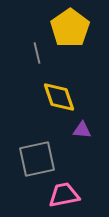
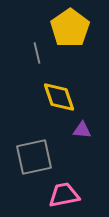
gray square: moved 3 px left, 2 px up
